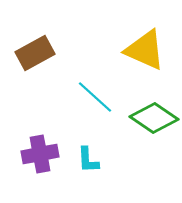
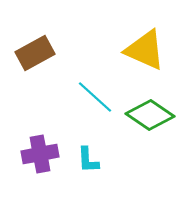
green diamond: moved 4 px left, 3 px up
